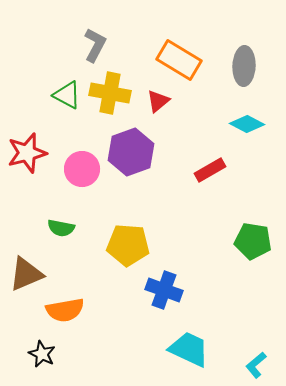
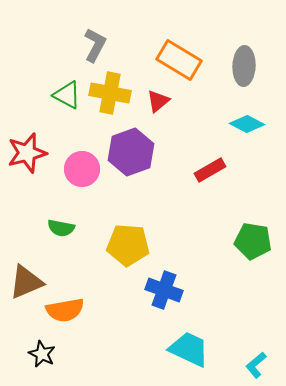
brown triangle: moved 8 px down
